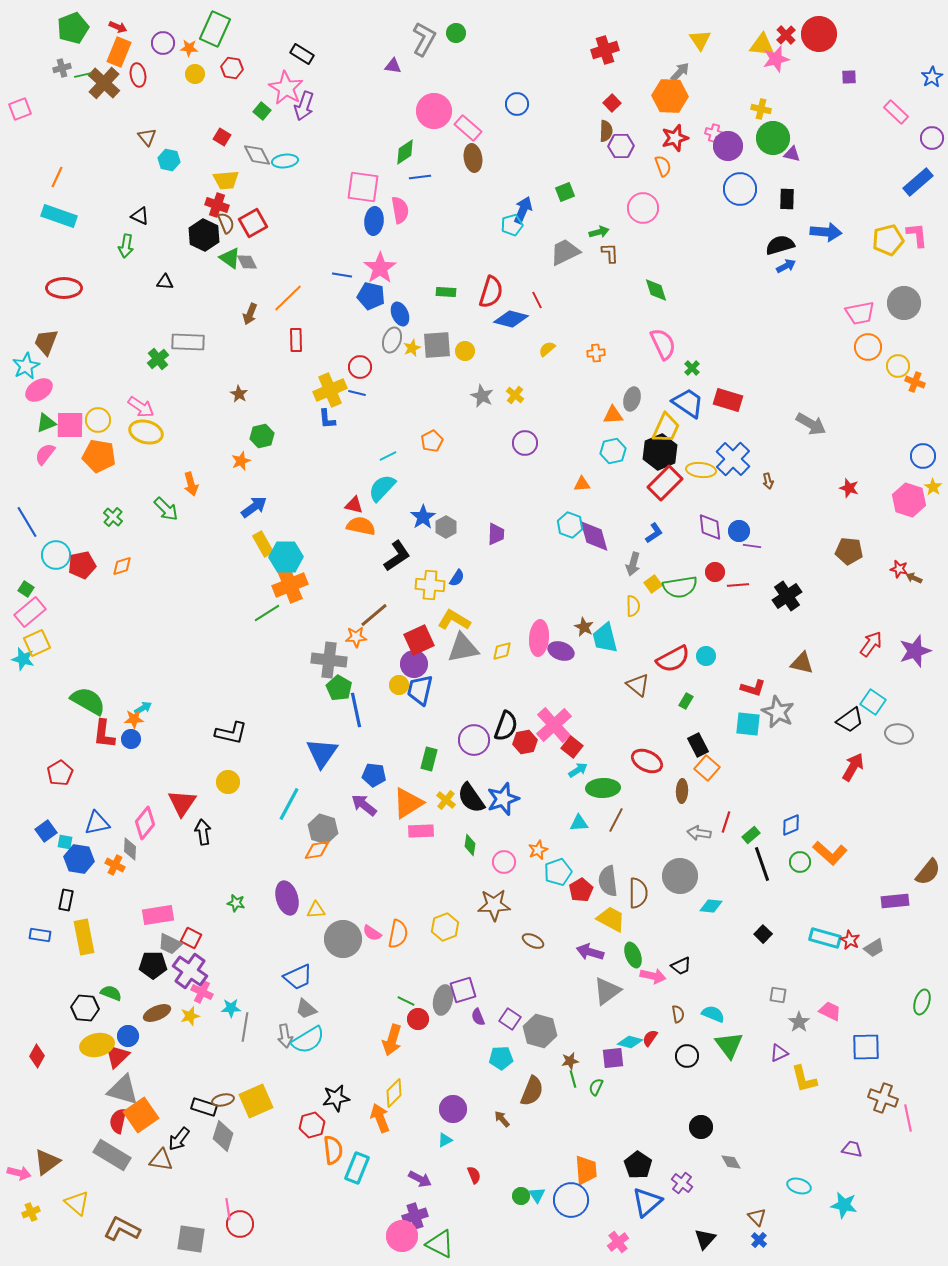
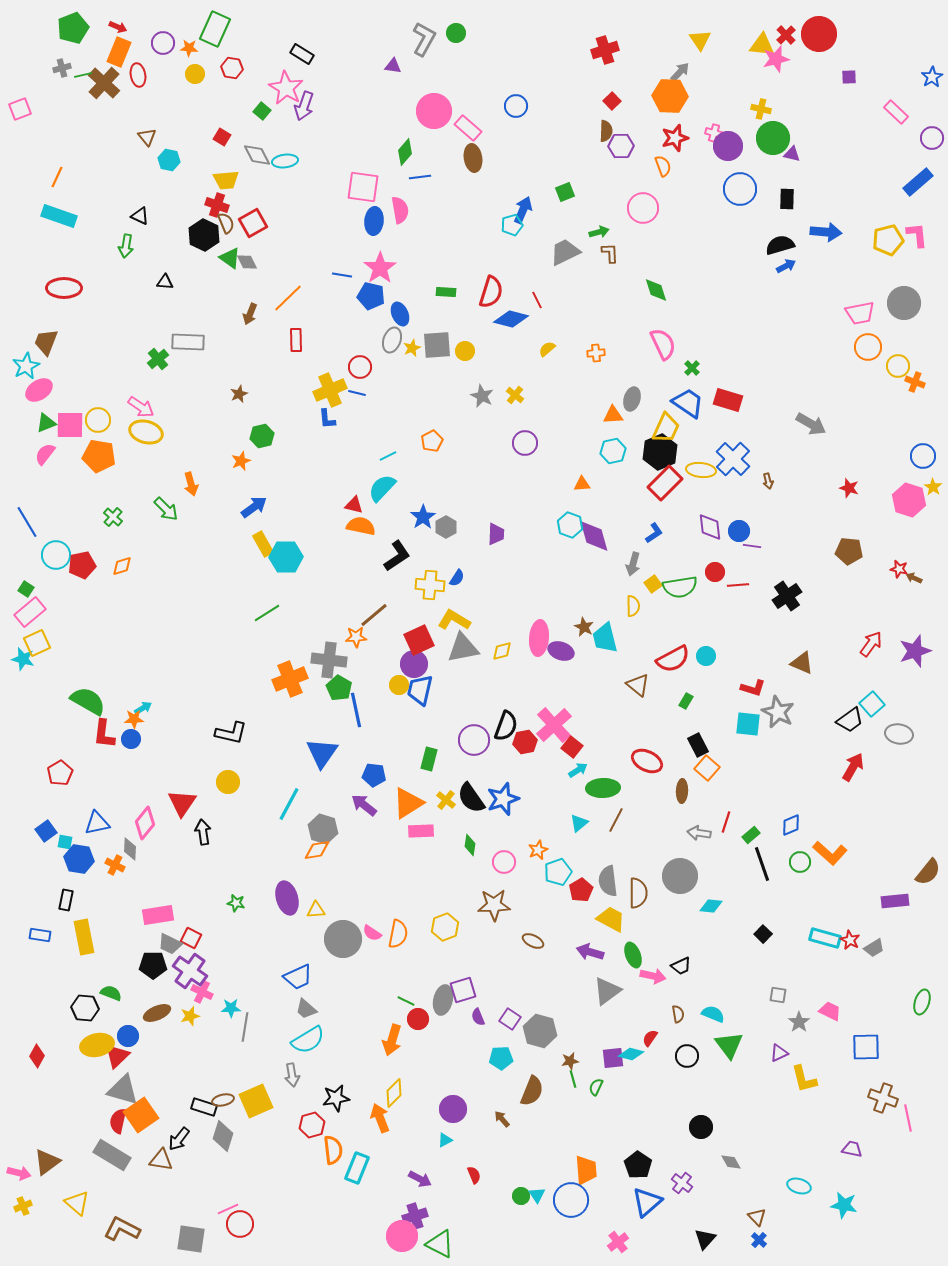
red square at (612, 103): moved 2 px up
blue circle at (517, 104): moved 1 px left, 2 px down
green diamond at (405, 152): rotated 16 degrees counterclockwise
brown star at (239, 394): rotated 18 degrees clockwise
orange cross at (290, 585): moved 94 px down
brown triangle at (802, 663): rotated 10 degrees clockwise
cyan square at (873, 702): moved 1 px left, 2 px down; rotated 15 degrees clockwise
cyan triangle at (579, 823): rotated 36 degrees counterclockwise
gray arrow at (285, 1036): moved 7 px right, 39 px down
cyan diamond at (630, 1042): moved 1 px right, 12 px down
pink line at (228, 1209): rotated 75 degrees clockwise
yellow cross at (31, 1212): moved 8 px left, 6 px up
